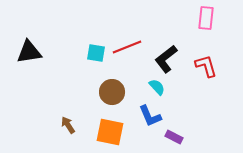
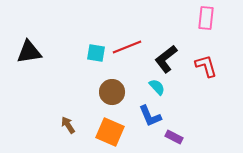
orange square: rotated 12 degrees clockwise
